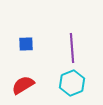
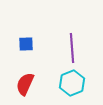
red semicircle: moved 2 px right, 1 px up; rotated 35 degrees counterclockwise
